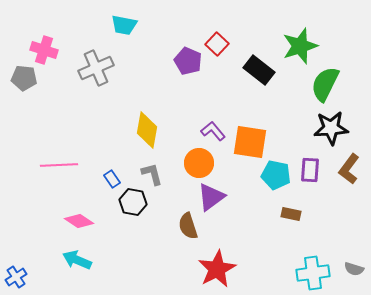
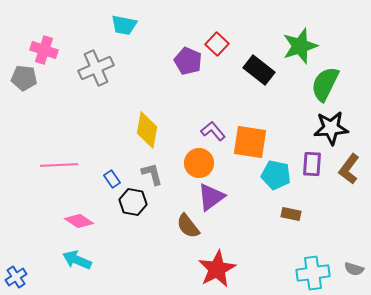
purple rectangle: moved 2 px right, 6 px up
brown semicircle: rotated 20 degrees counterclockwise
